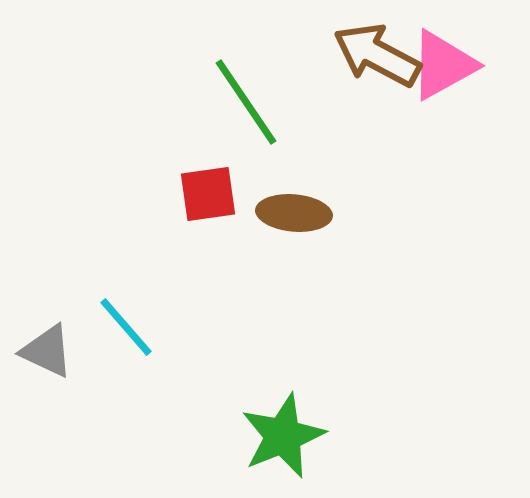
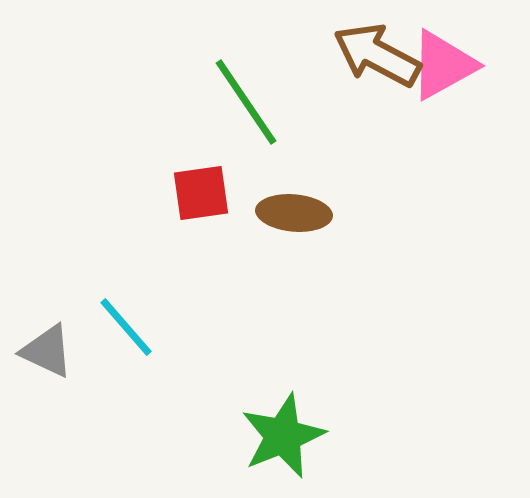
red square: moved 7 px left, 1 px up
